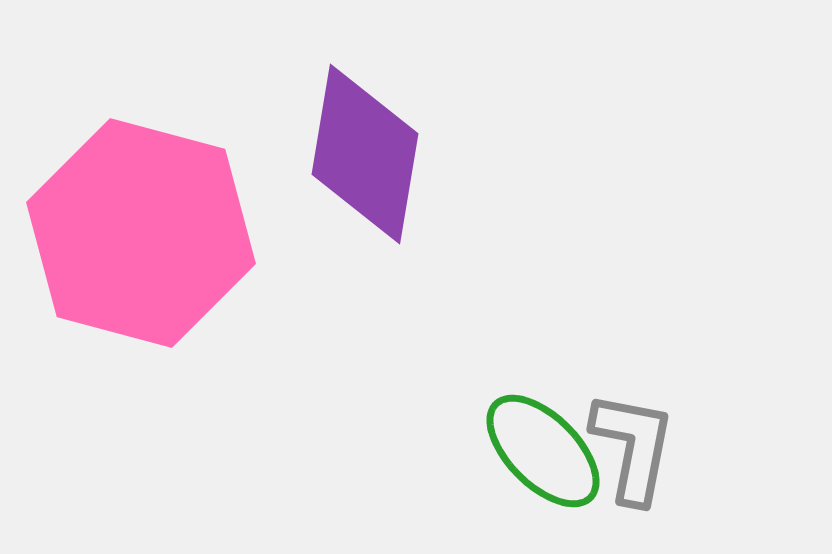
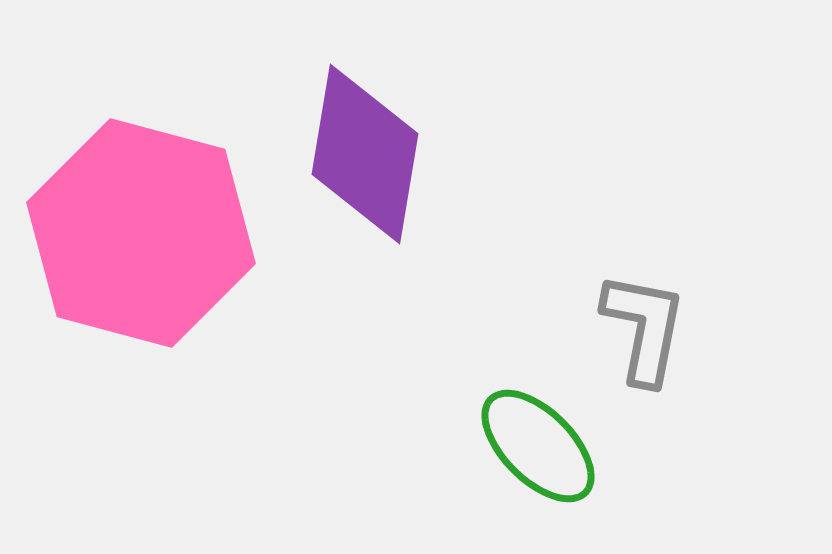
gray L-shape: moved 11 px right, 119 px up
green ellipse: moved 5 px left, 5 px up
